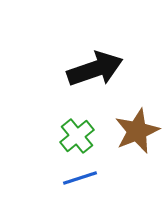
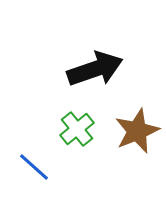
green cross: moved 7 px up
blue line: moved 46 px left, 11 px up; rotated 60 degrees clockwise
